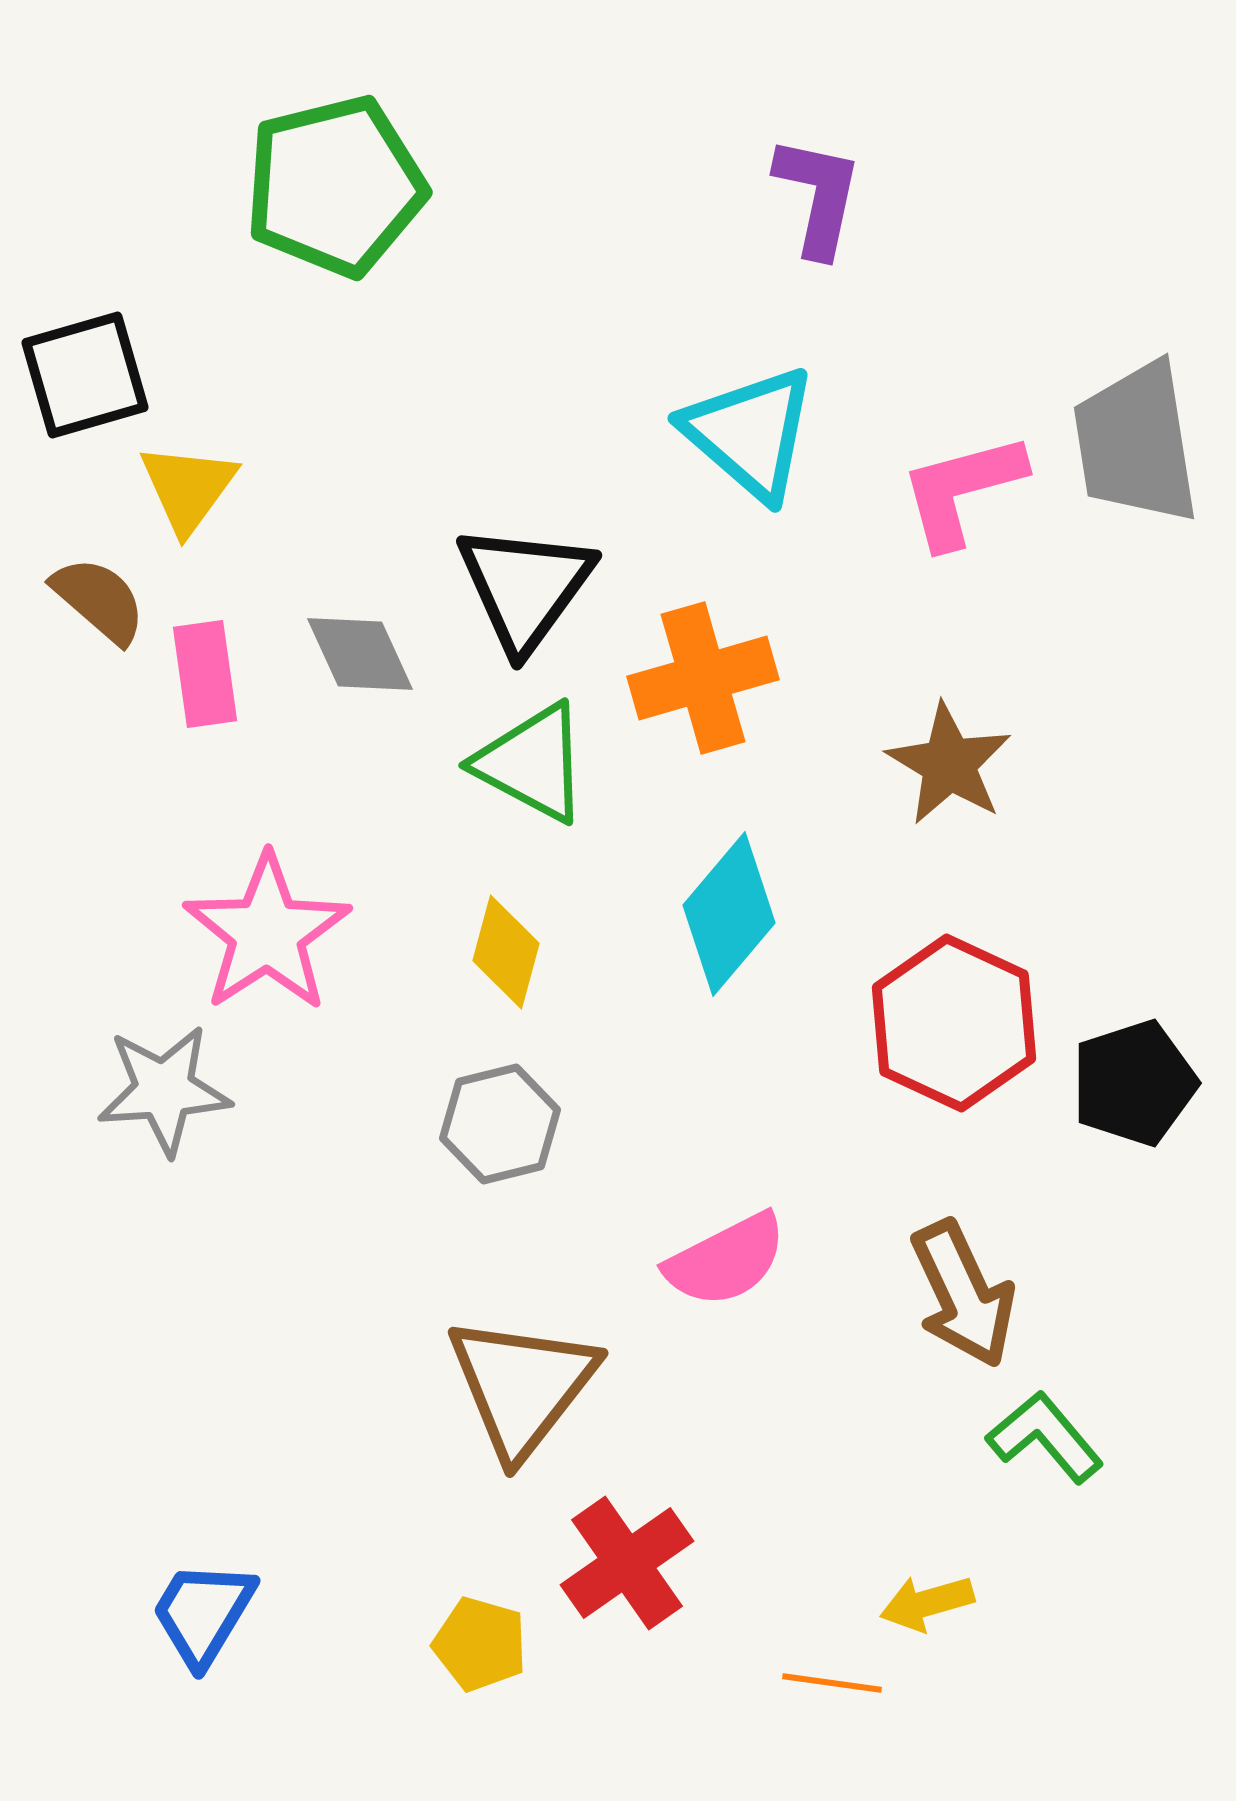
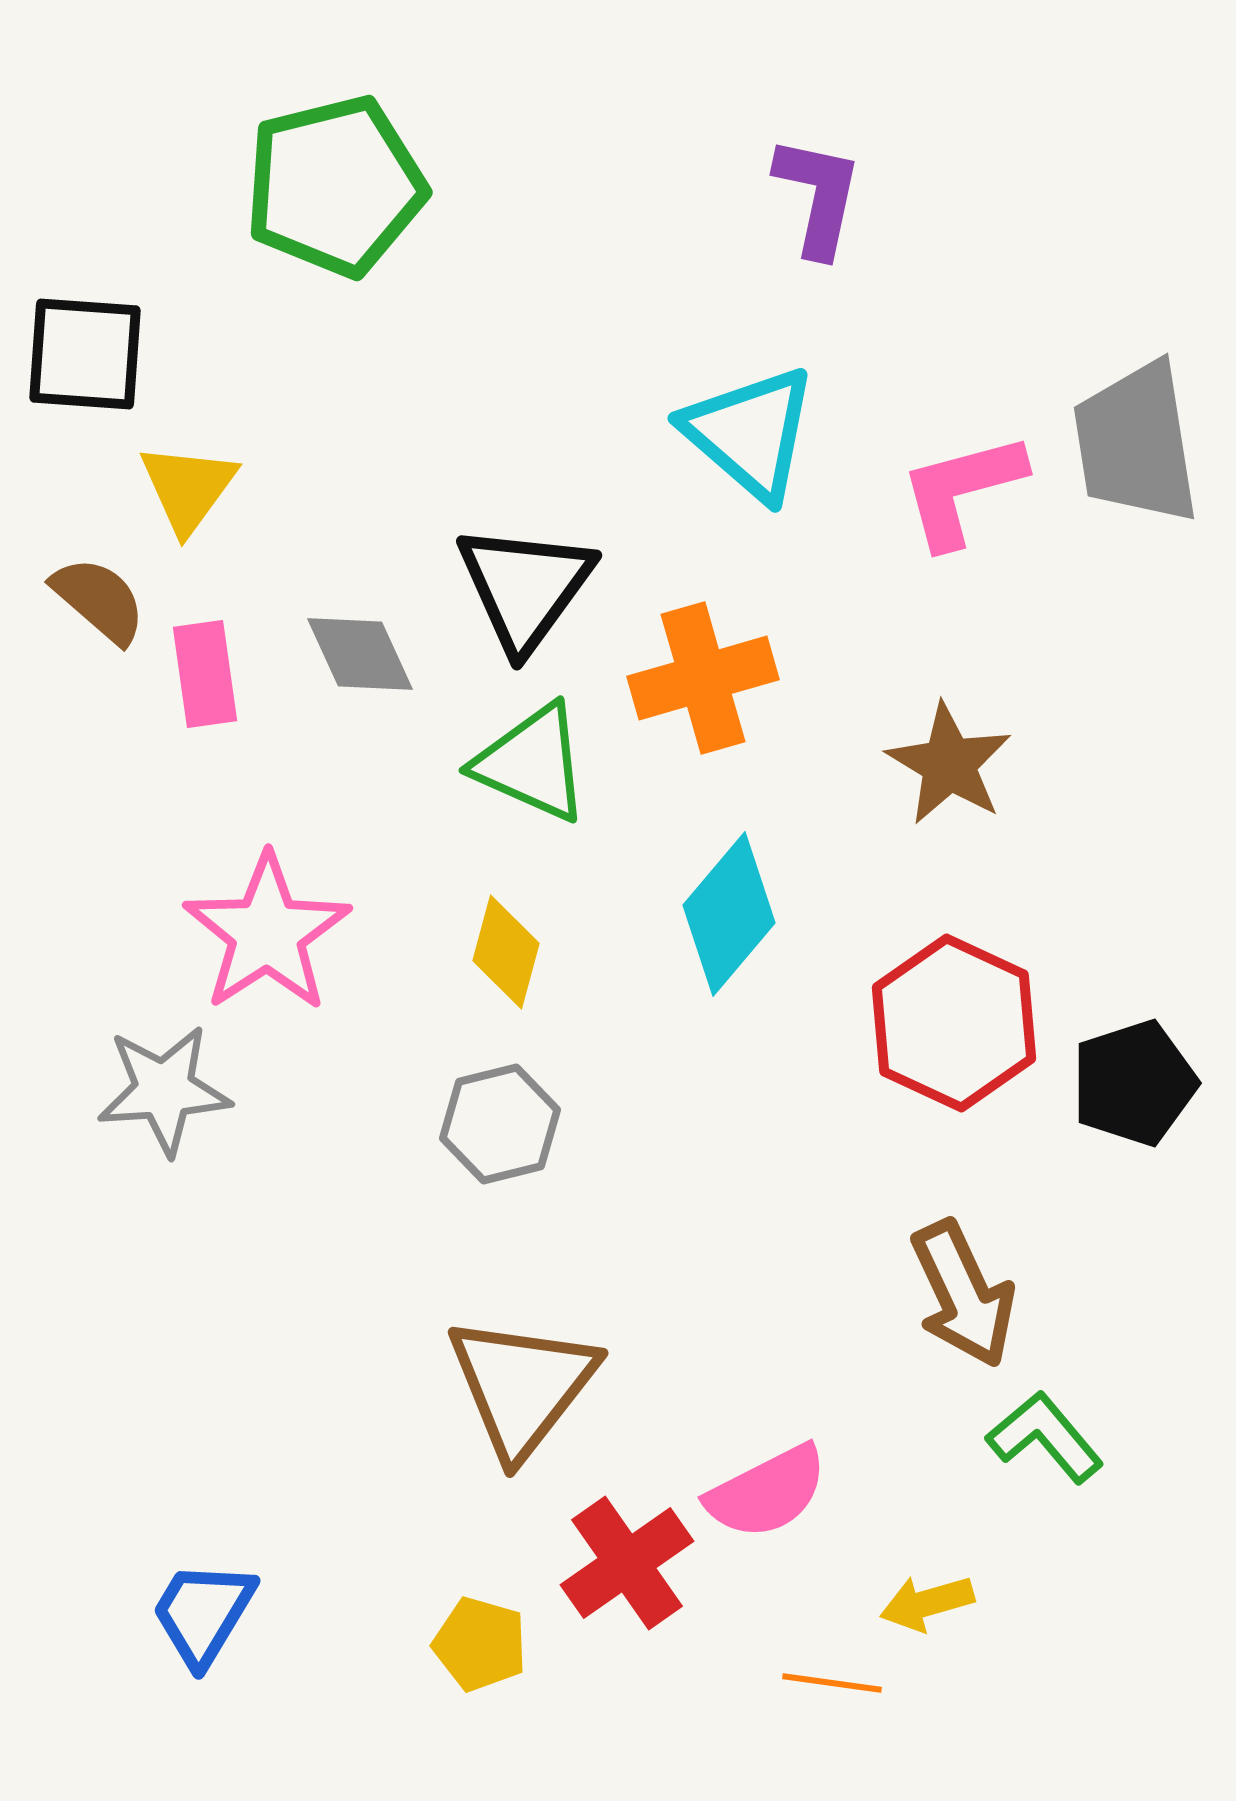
black square: moved 21 px up; rotated 20 degrees clockwise
green triangle: rotated 4 degrees counterclockwise
pink semicircle: moved 41 px right, 232 px down
